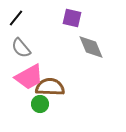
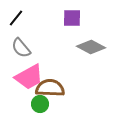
purple square: rotated 12 degrees counterclockwise
gray diamond: rotated 40 degrees counterclockwise
brown semicircle: moved 1 px down
